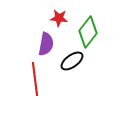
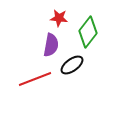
purple semicircle: moved 5 px right, 1 px down
black ellipse: moved 4 px down
red line: rotated 76 degrees clockwise
